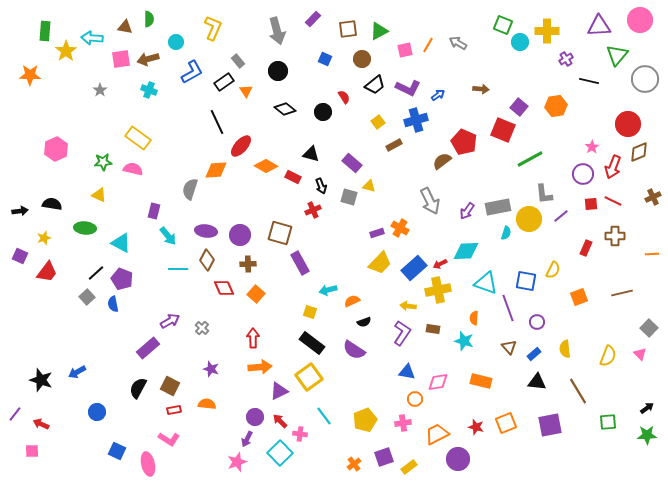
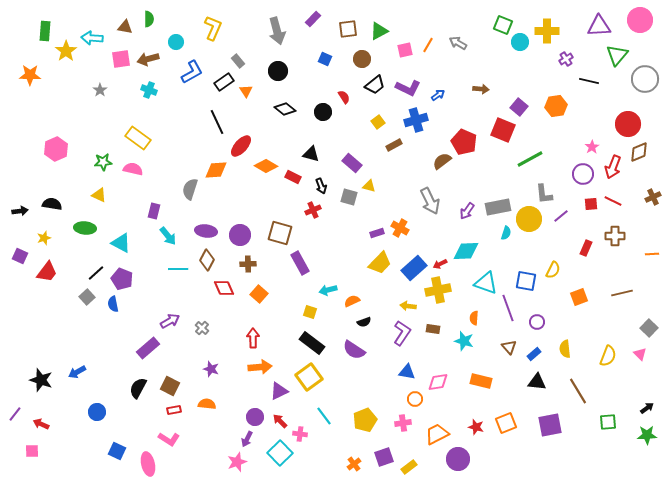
orange square at (256, 294): moved 3 px right
